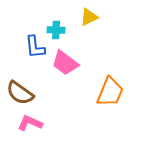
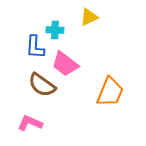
cyan cross: moved 1 px left
blue L-shape: rotated 10 degrees clockwise
pink trapezoid: moved 1 px down
brown semicircle: moved 22 px right, 8 px up
